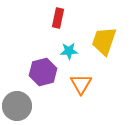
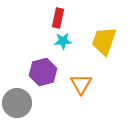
cyan star: moved 6 px left, 10 px up
gray circle: moved 3 px up
